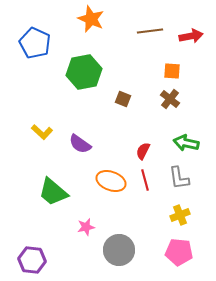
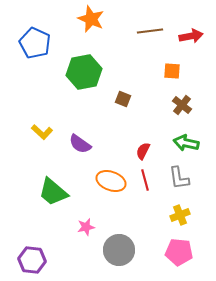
brown cross: moved 12 px right, 6 px down
